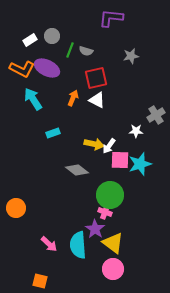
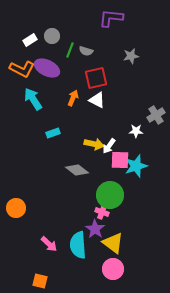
cyan star: moved 4 px left, 2 px down
pink cross: moved 3 px left
